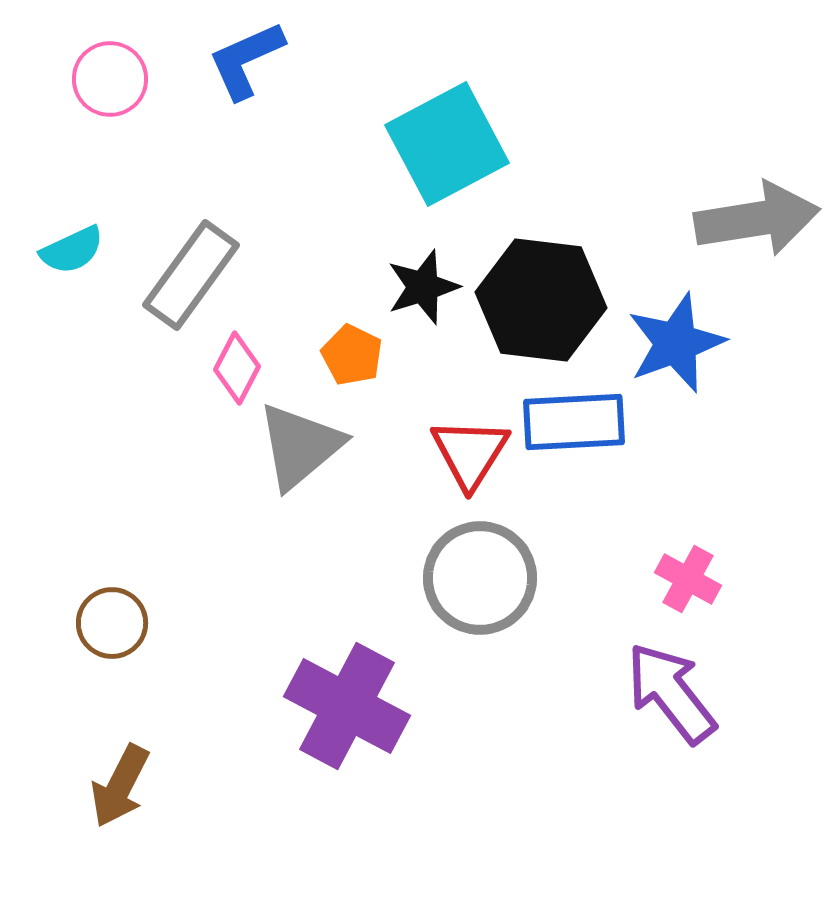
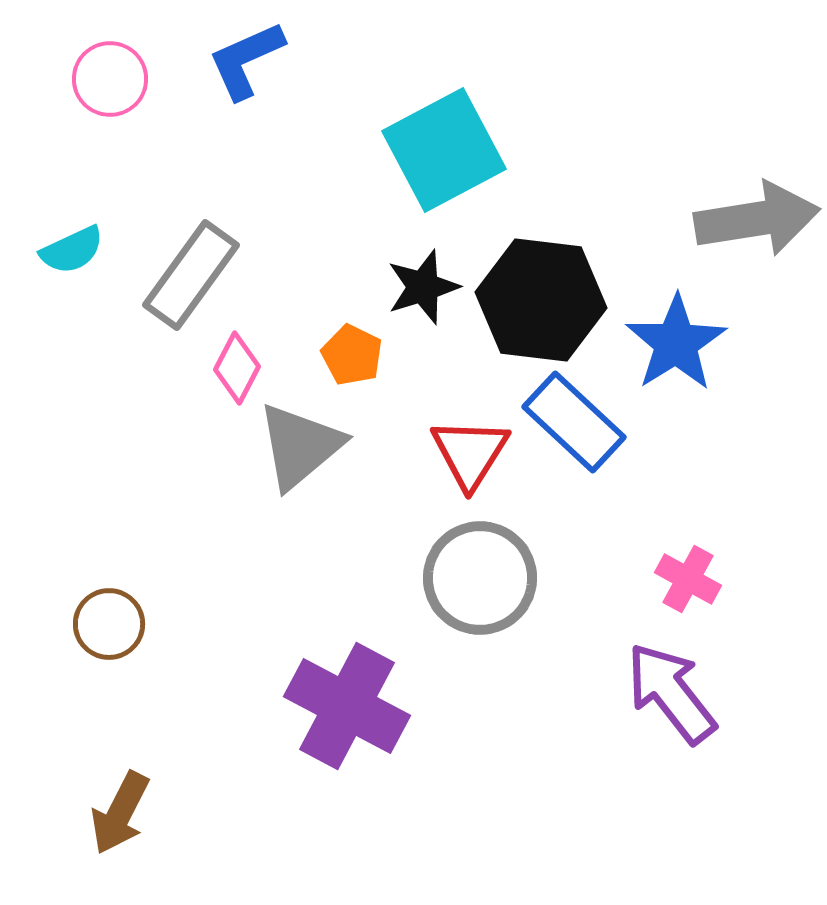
cyan square: moved 3 px left, 6 px down
blue star: rotated 12 degrees counterclockwise
blue rectangle: rotated 46 degrees clockwise
brown circle: moved 3 px left, 1 px down
brown arrow: moved 27 px down
